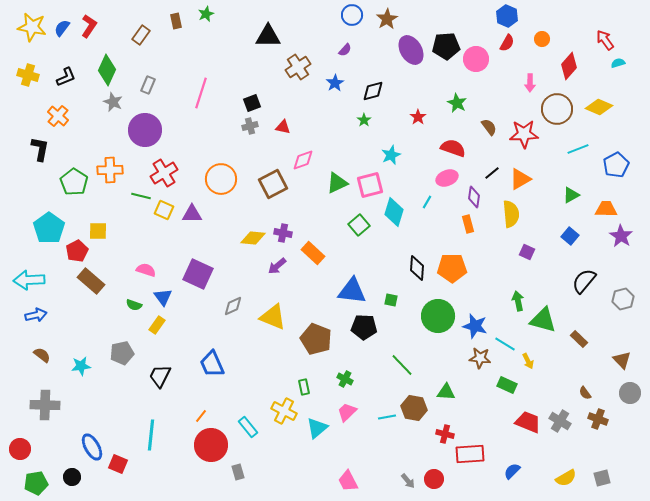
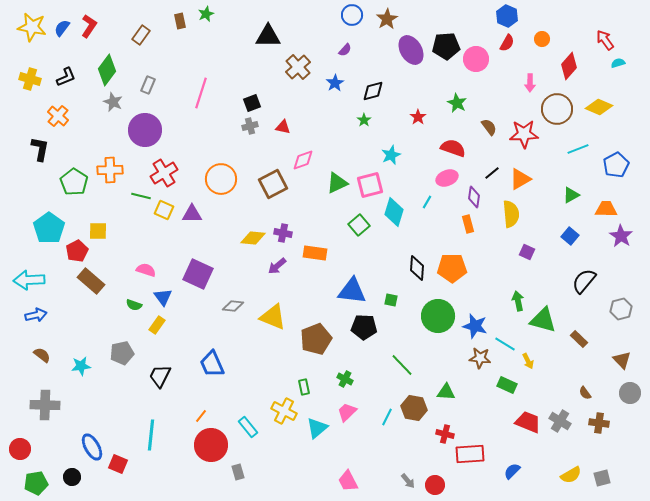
brown rectangle at (176, 21): moved 4 px right
brown cross at (298, 67): rotated 10 degrees counterclockwise
green diamond at (107, 70): rotated 12 degrees clockwise
yellow cross at (28, 75): moved 2 px right, 4 px down
orange rectangle at (313, 253): moved 2 px right; rotated 35 degrees counterclockwise
gray hexagon at (623, 299): moved 2 px left, 10 px down
gray diamond at (233, 306): rotated 30 degrees clockwise
brown pentagon at (316, 339): rotated 28 degrees clockwise
cyan line at (387, 417): rotated 54 degrees counterclockwise
brown cross at (598, 419): moved 1 px right, 4 px down; rotated 12 degrees counterclockwise
yellow semicircle at (566, 478): moved 5 px right, 3 px up
red circle at (434, 479): moved 1 px right, 6 px down
